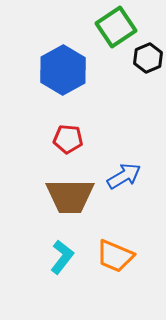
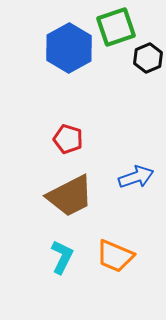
green square: rotated 15 degrees clockwise
blue hexagon: moved 6 px right, 22 px up
red pentagon: rotated 12 degrees clockwise
blue arrow: moved 12 px right, 1 px down; rotated 12 degrees clockwise
brown trapezoid: rotated 27 degrees counterclockwise
cyan L-shape: rotated 12 degrees counterclockwise
